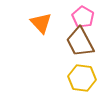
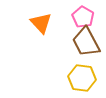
brown trapezoid: moved 6 px right
